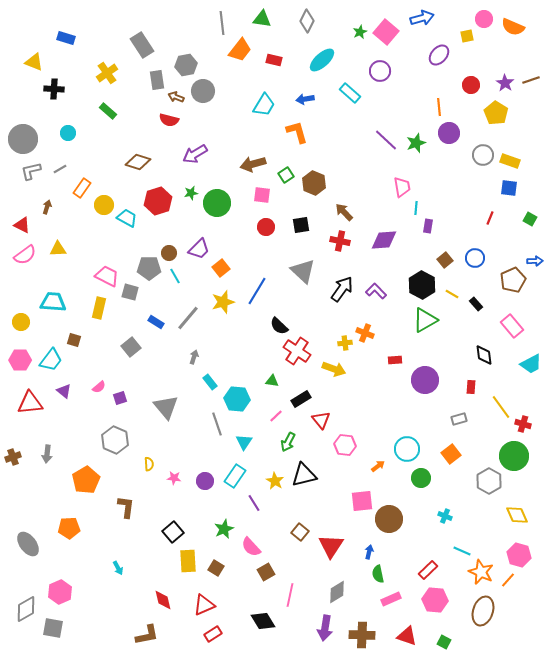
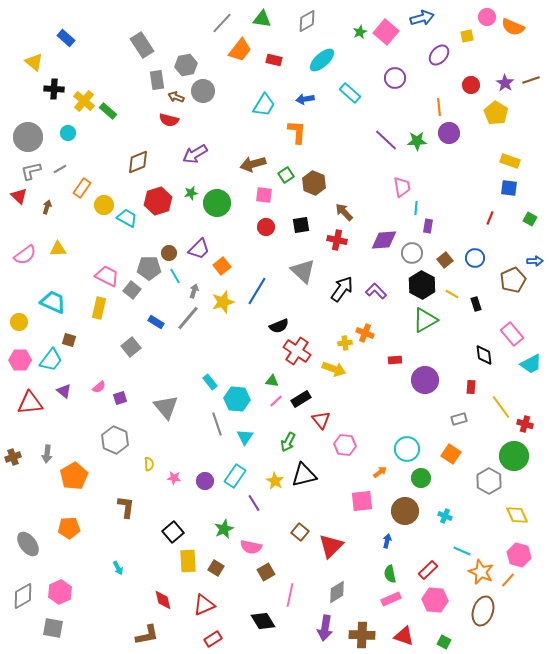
pink circle at (484, 19): moved 3 px right, 2 px up
gray diamond at (307, 21): rotated 35 degrees clockwise
gray line at (222, 23): rotated 50 degrees clockwise
blue rectangle at (66, 38): rotated 24 degrees clockwise
yellow triangle at (34, 62): rotated 18 degrees clockwise
purple circle at (380, 71): moved 15 px right, 7 px down
yellow cross at (107, 73): moved 23 px left, 28 px down; rotated 15 degrees counterclockwise
orange L-shape at (297, 132): rotated 20 degrees clockwise
gray circle at (23, 139): moved 5 px right, 2 px up
green star at (416, 143): moved 1 px right, 2 px up; rotated 18 degrees clockwise
gray circle at (483, 155): moved 71 px left, 98 px down
brown diamond at (138, 162): rotated 40 degrees counterclockwise
pink square at (262, 195): moved 2 px right
red triangle at (22, 225): moved 3 px left, 29 px up; rotated 18 degrees clockwise
red cross at (340, 241): moved 3 px left, 1 px up
orange square at (221, 268): moved 1 px right, 2 px up
gray square at (130, 292): moved 2 px right, 2 px up; rotated 24 degrees clockwise
cyan trapezoid at (53, 302): rotated 20 degrees clockwise
black rectangle at (476, 304): rotated 24 degrees clockwise
yellow circle at (21, 322): moved 2 px left
black semicircle at (279, 326): rotated 66 degrees counterclockwise
pink rectangle at (512, 326): moved 8 px down
brown square at (74, 340): moved 5 px left
gray arrow at (194, 357): moved 66 px up
pink line at (276, 416): moved 15 px up
red cross at (523, 424): moved 2 px right
cyan triangle at (244, 442): moved 1 px right, 5 px up
orange square at (451, 454): rotated 18 degrees counterclockwise
orange arrow at (378, 466): moved 2 px right, 6 px down
orange pentagon at (86, 480): moved 12 px left, 4 px up
brown circle at (389, 519): moved 16 px right, 8 px up
red triangle at (331, 546): rotated 12 degrees clockwise
pink semicircle at (251, 547): rotated 35 degrees counterclockwise
blue arrow at (369, 552): moved 18 px right, 11 px up
green semicircle at (378, 574): moved 12 px right
gray diamond at (26, 609): moved 3 px left, 13 px up
red rectangle at (213, 634): moved 5 px down
red triangle at (407, 636): moved 3 px left
